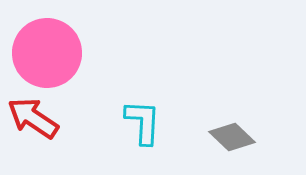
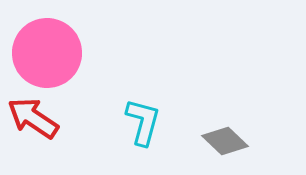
cyan L-shape: rotated 12 degrees clockwise
gray diamond: moved 7 px left, 4 px down
